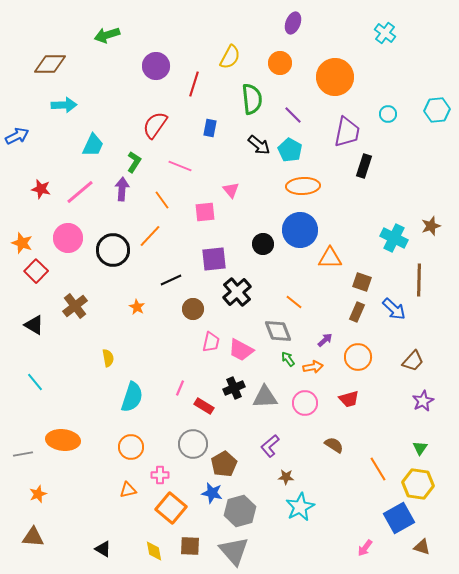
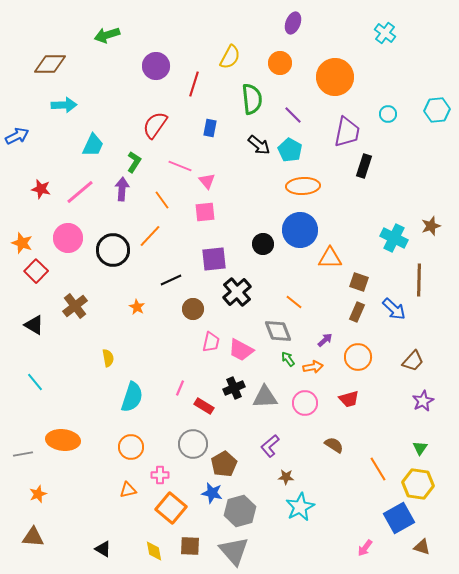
pink triangle at (231, 190): moved 24 px left, 9 px up
brown square at (362, 282): moved 3 px left
